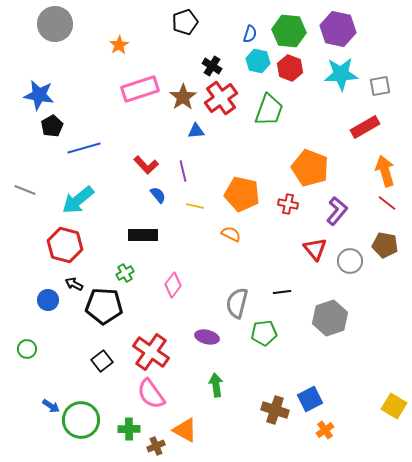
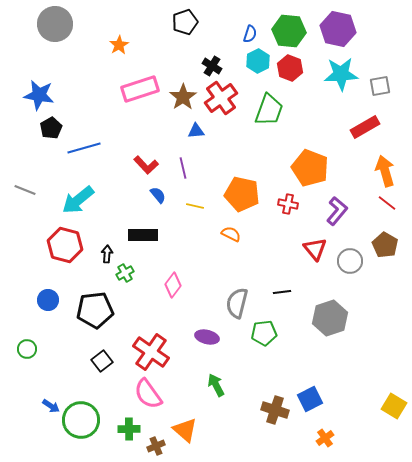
cyan hexagon at (258, 61): rotated 20 degrees clockwise
black pentagon at (52, 126): moved 1 px left, 2 px down
purple line at (183, 171): moved 3 px up
brown pentagon at (385, 245): rotated 20 degrees clockwise
black arrow at (74, 284): moved 33 px right, 30 px up; rotated 66 degrees clockwise
black pentagon at (104, 306): moved 9 px left, 4 px down; rotated 9 degrees counterclockwise
green arrow at (216, 385): rotated 20 degrees counterclockwise
pink semicircle at (151, 394): moved 3 px left
orange triangle at (185, 430): rotated 12 degrees clockwise
orange cross at (325, 430): moved 8 px down
